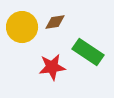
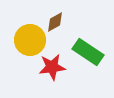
brown diamond: rotated 20 degrees counterclockwise
yellow circle: moved 8 px right, 13 px down
